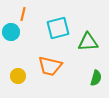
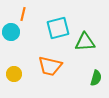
green triangle: moved 3 px left
yellow circle: moved 4 px left, 2 px up
